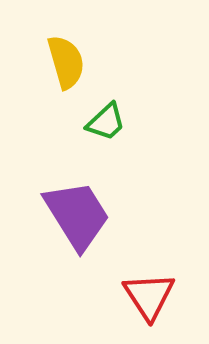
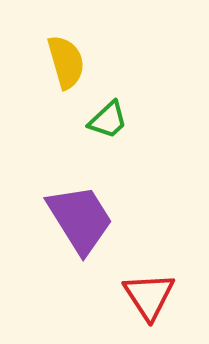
green trapezoid: moved 2 px right, 2 px up
purple trapezoid: moved 3 px right, 4 px down
